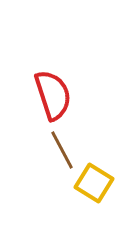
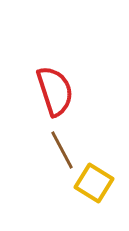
red semicircle: moved 2 px right, 4 px up
